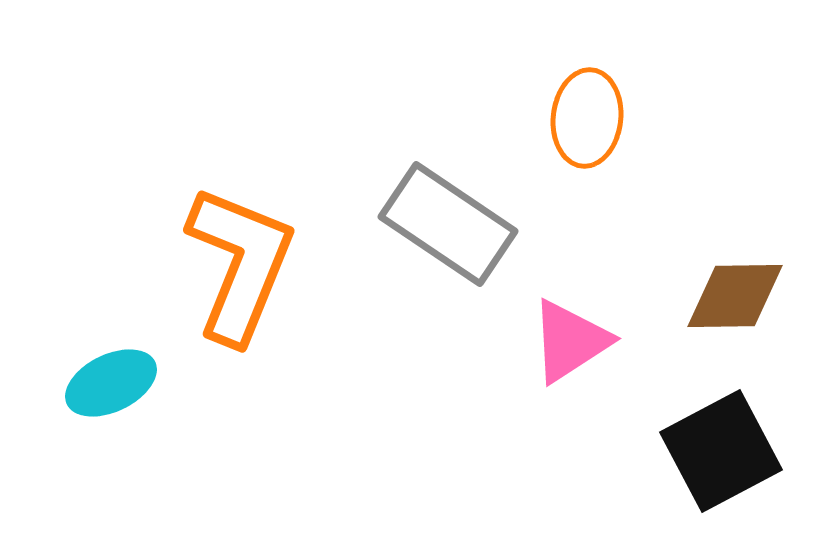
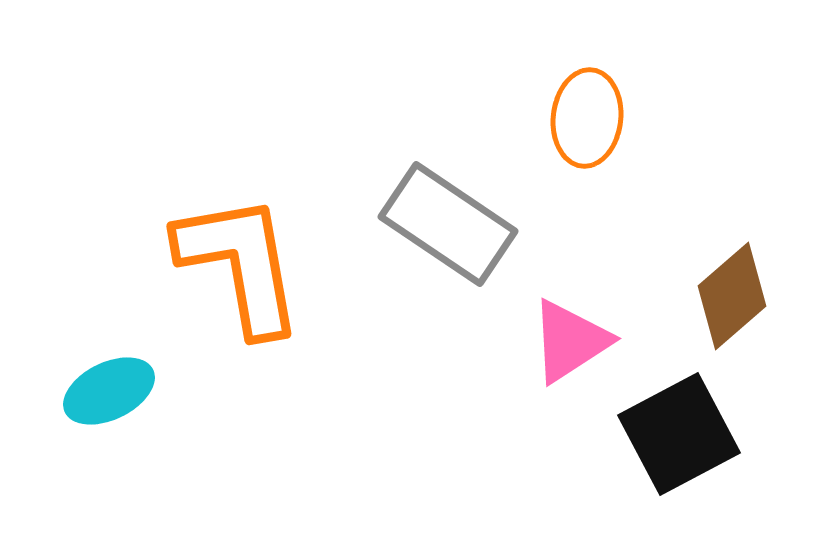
orange L-shape: rotated 32 degrees counterclockwise
brown diamond: moved 3 px left; rotated 40 degrees counterclockwise
cyan ellipse: moved 2 px left, 8 px down
black square: moved 42 px left, 17 px up
